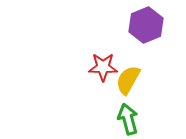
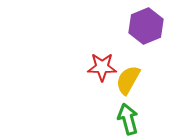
purple hexagon: moved 1 px down
red star: moved 1 px left
